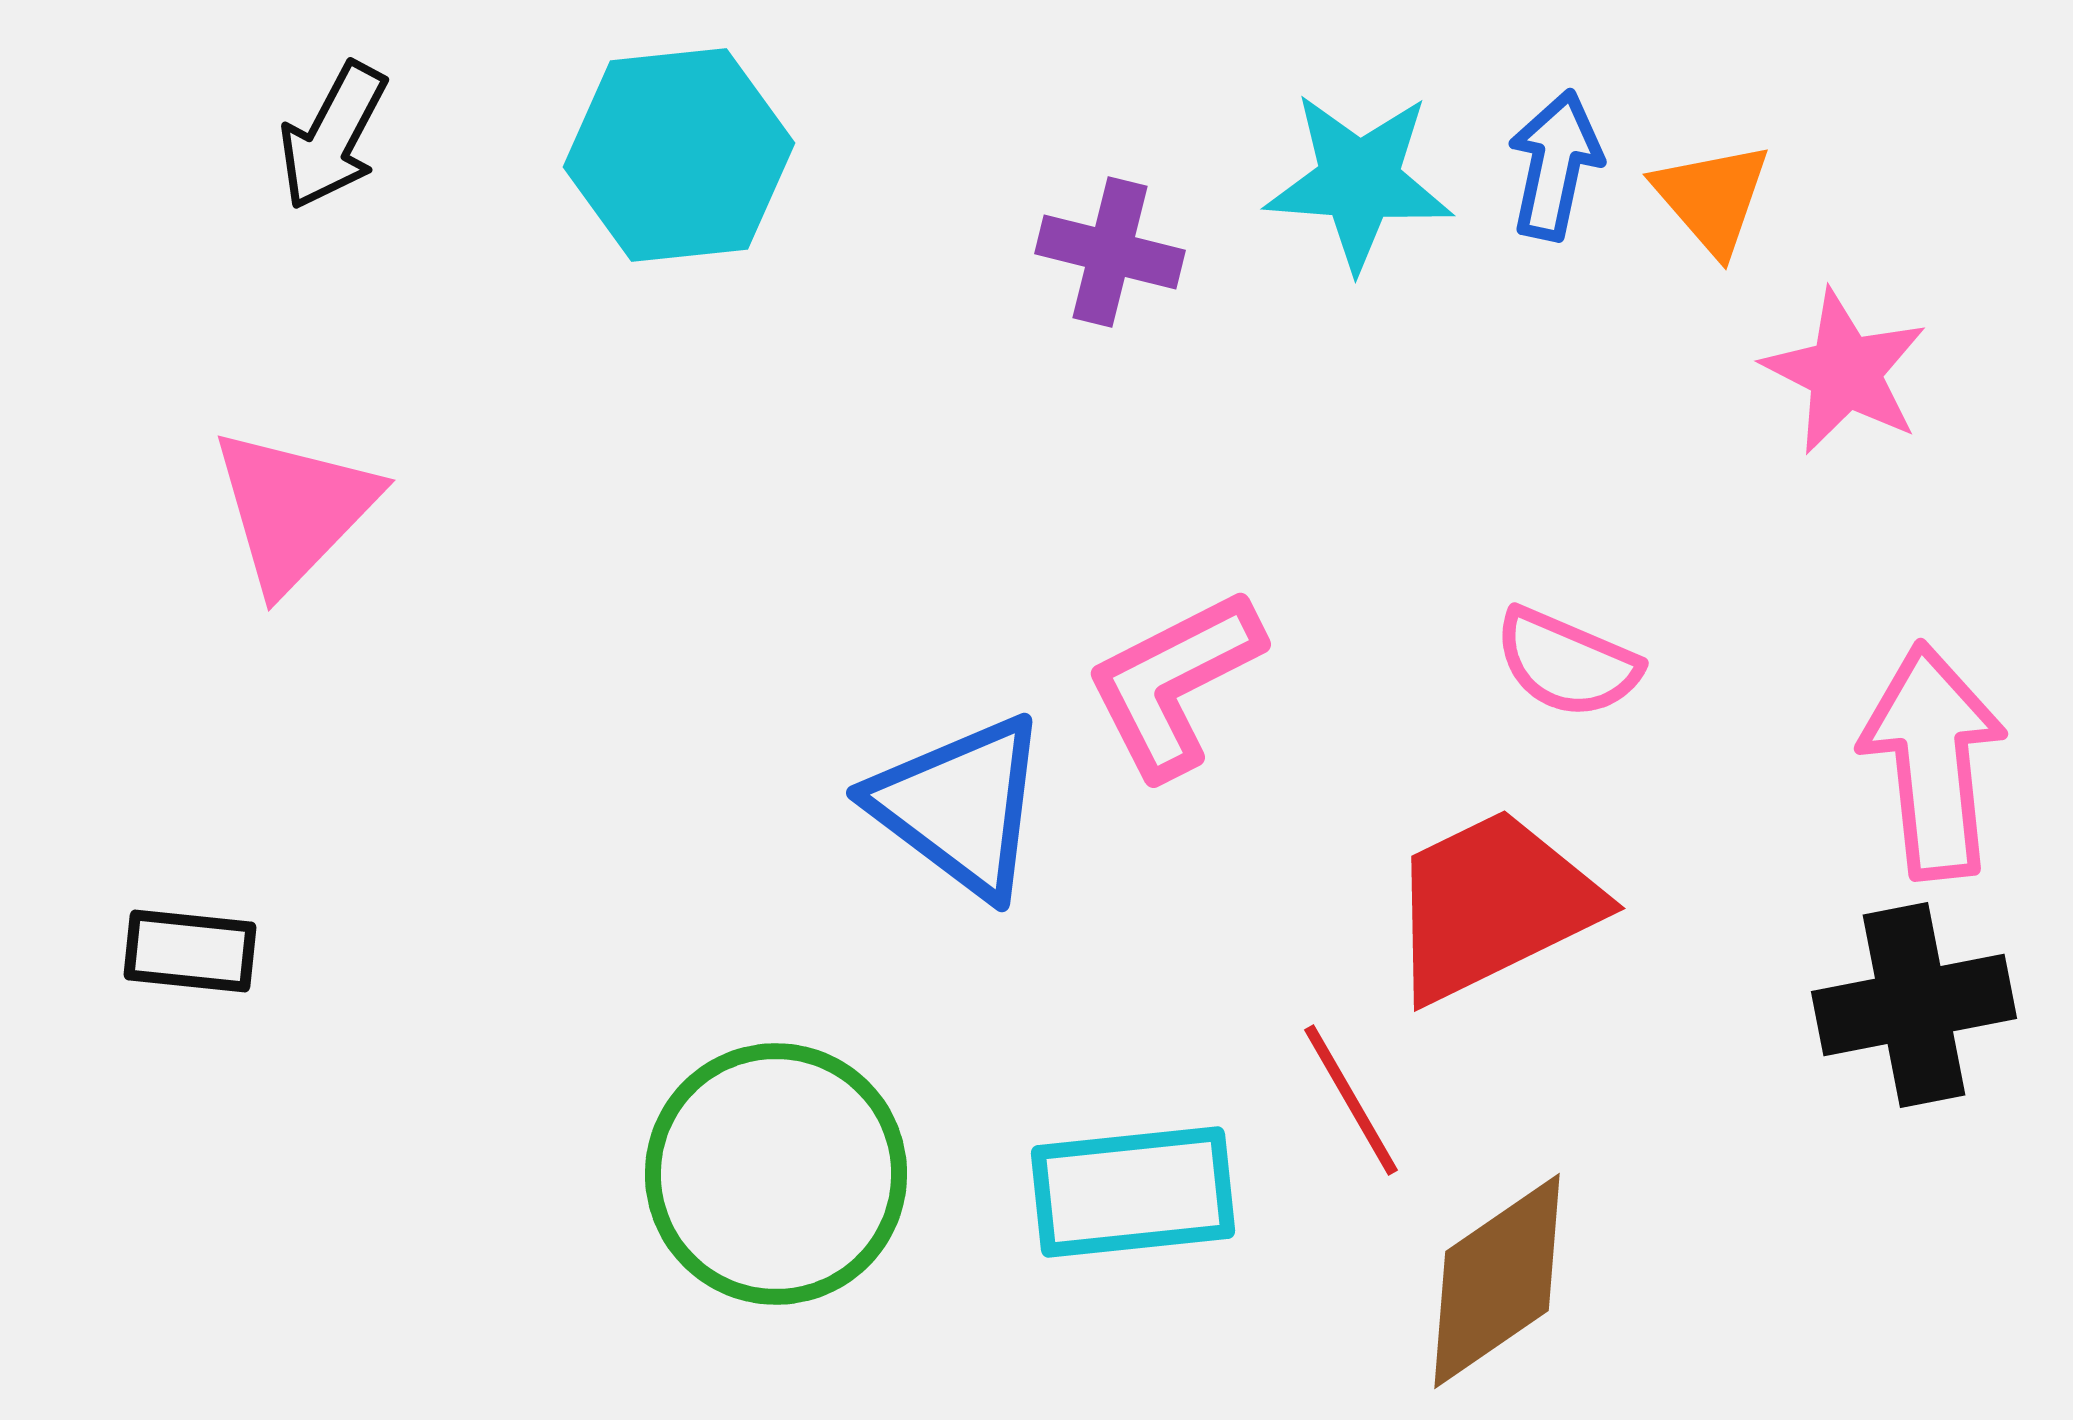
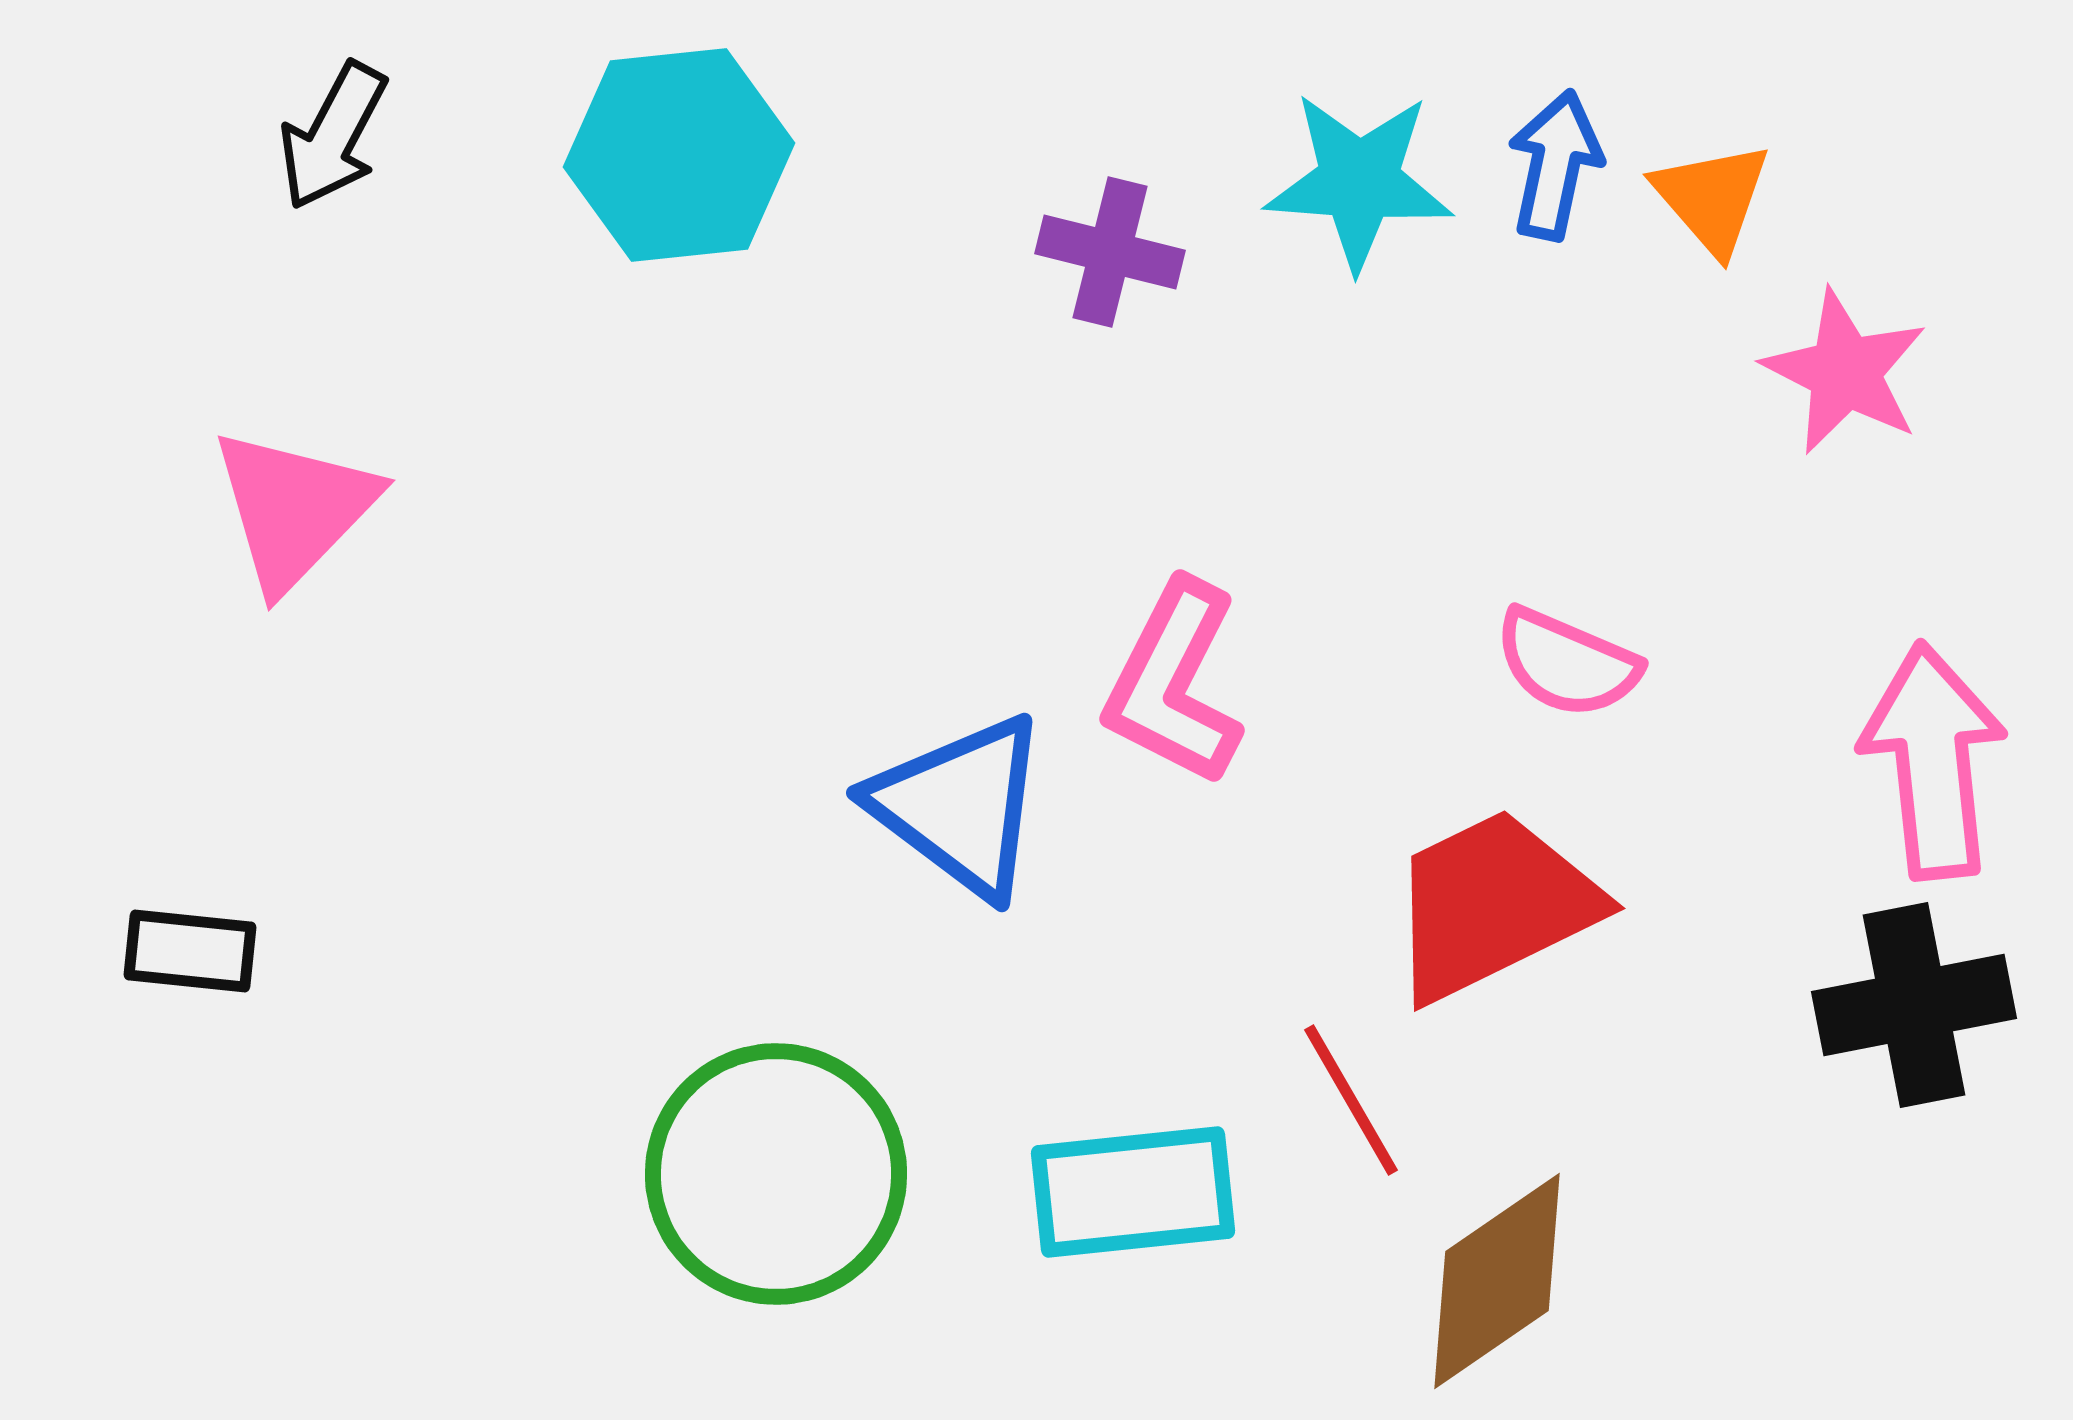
pink L-shape: rotated 36 degrees counterclockwise
